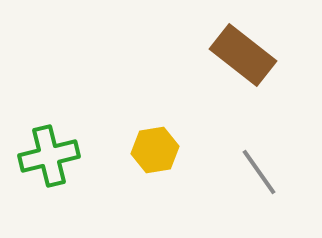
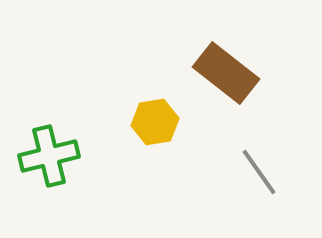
brown rectangle: moved 17 px left, 18 px down
yellow hexagon: moved 28 px up
